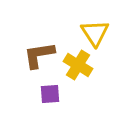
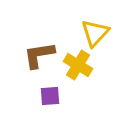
yellow triangle: rotated 16 degrees clockwise
purple square: moved 2 px down
